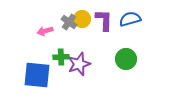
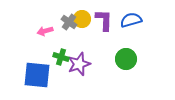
blue semicircle: moved 1 px right, 1 px down
green cross: rotated 21 degrees clockwise
